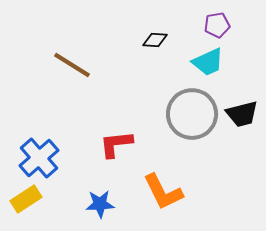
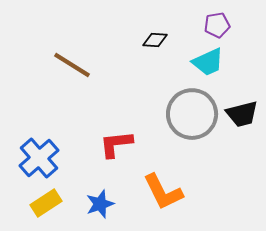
yellow rectangle: moved 20 px right, 4 px down
blue star: rotated 16 degrees counterclockwise
